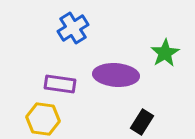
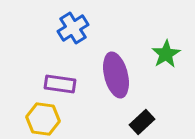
green star: moved 1 px right, 1 px down
purple ellipse: rotated 72 degrees clockwise
black rectangle: rotated 15 degrees clockwise
